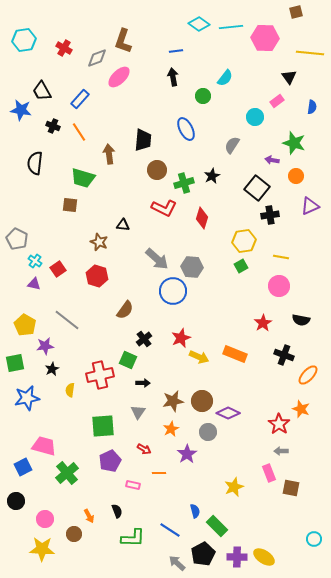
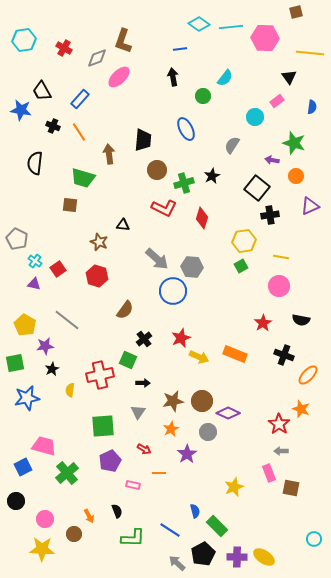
blue line at (176, 51): moved 4 px right, 2 px up
